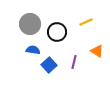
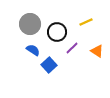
blue semicircle: rotated 24 degrees clockwise
purple line: moved 2 px left, 14 px up; rotated 32 degrees clockwise
